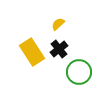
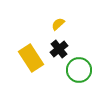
yellow rectangle: moved 1 px left, 6 px down
green circle: moved 2 px up
